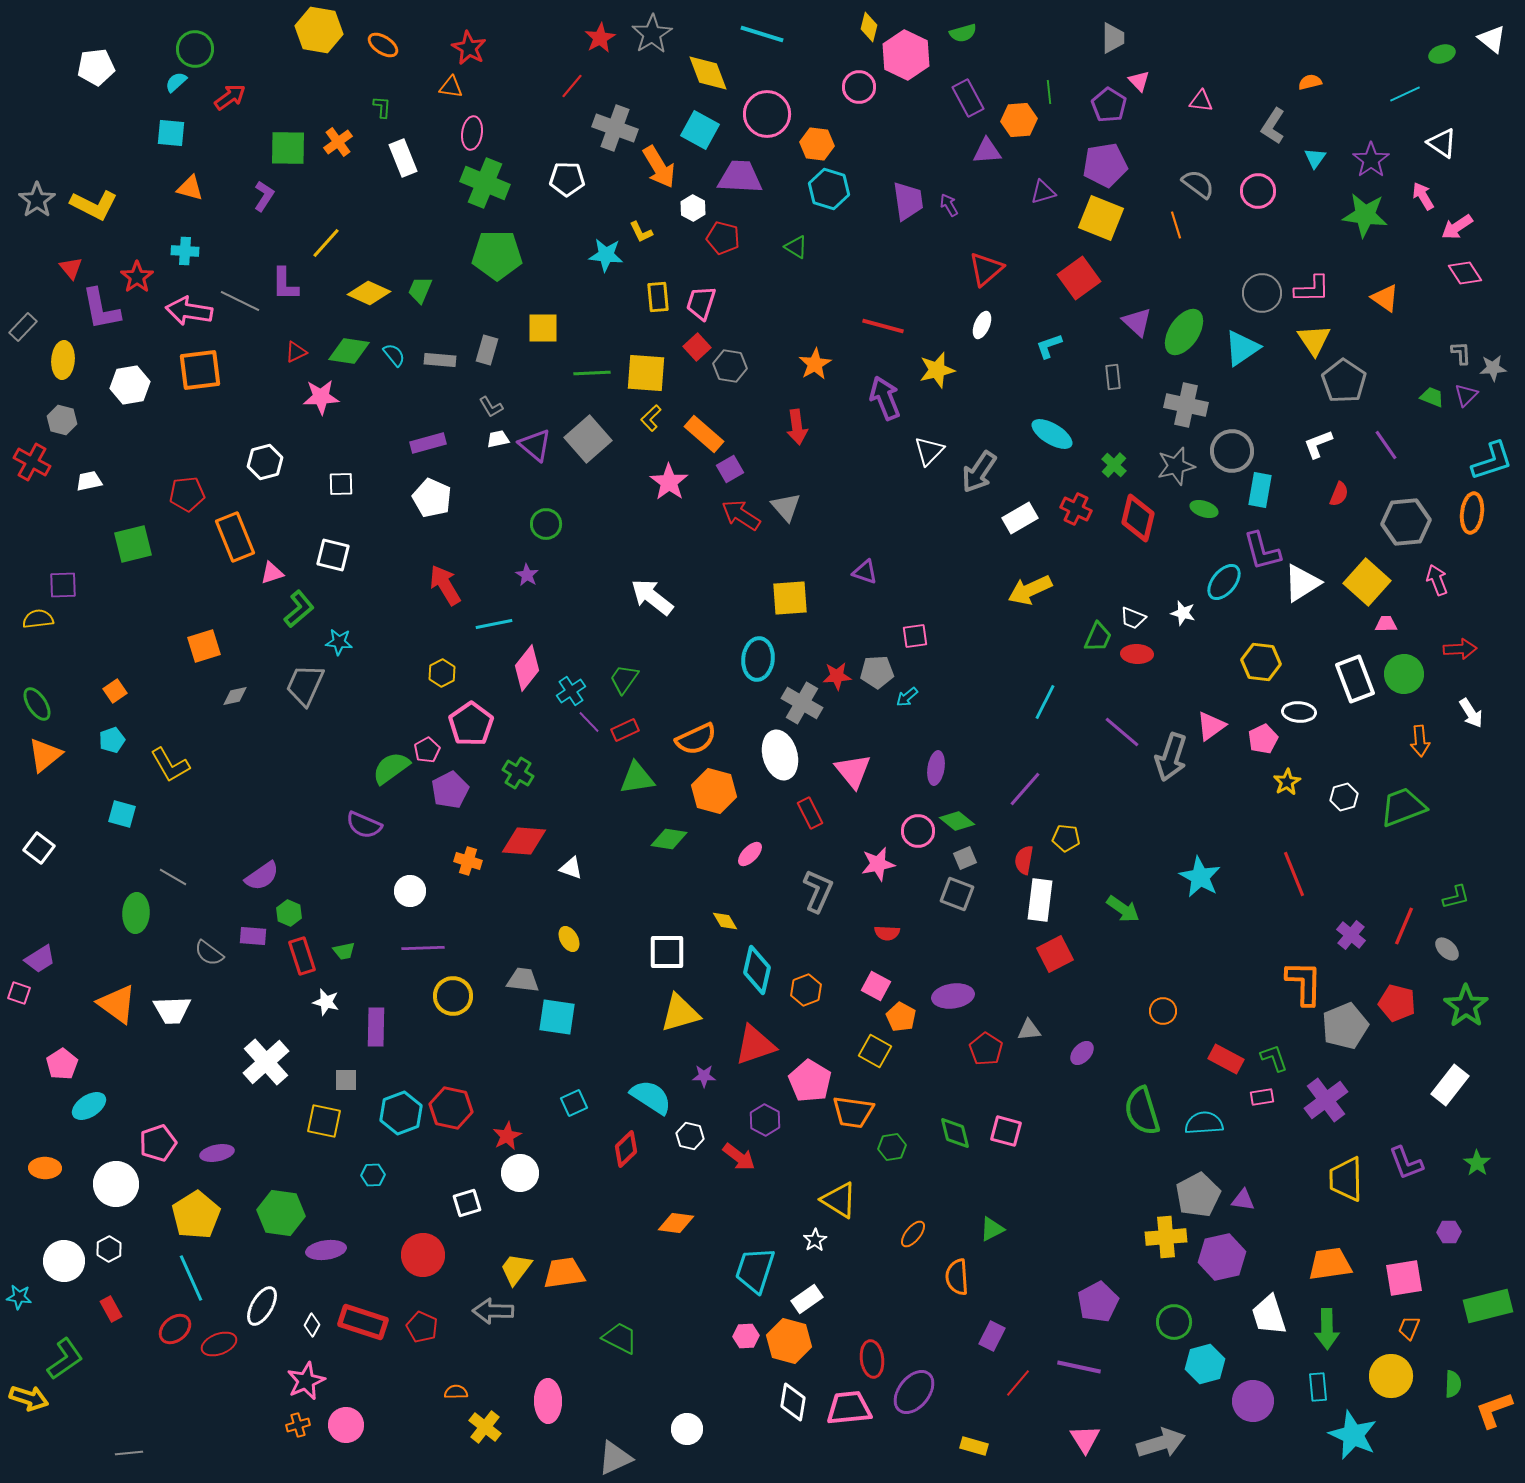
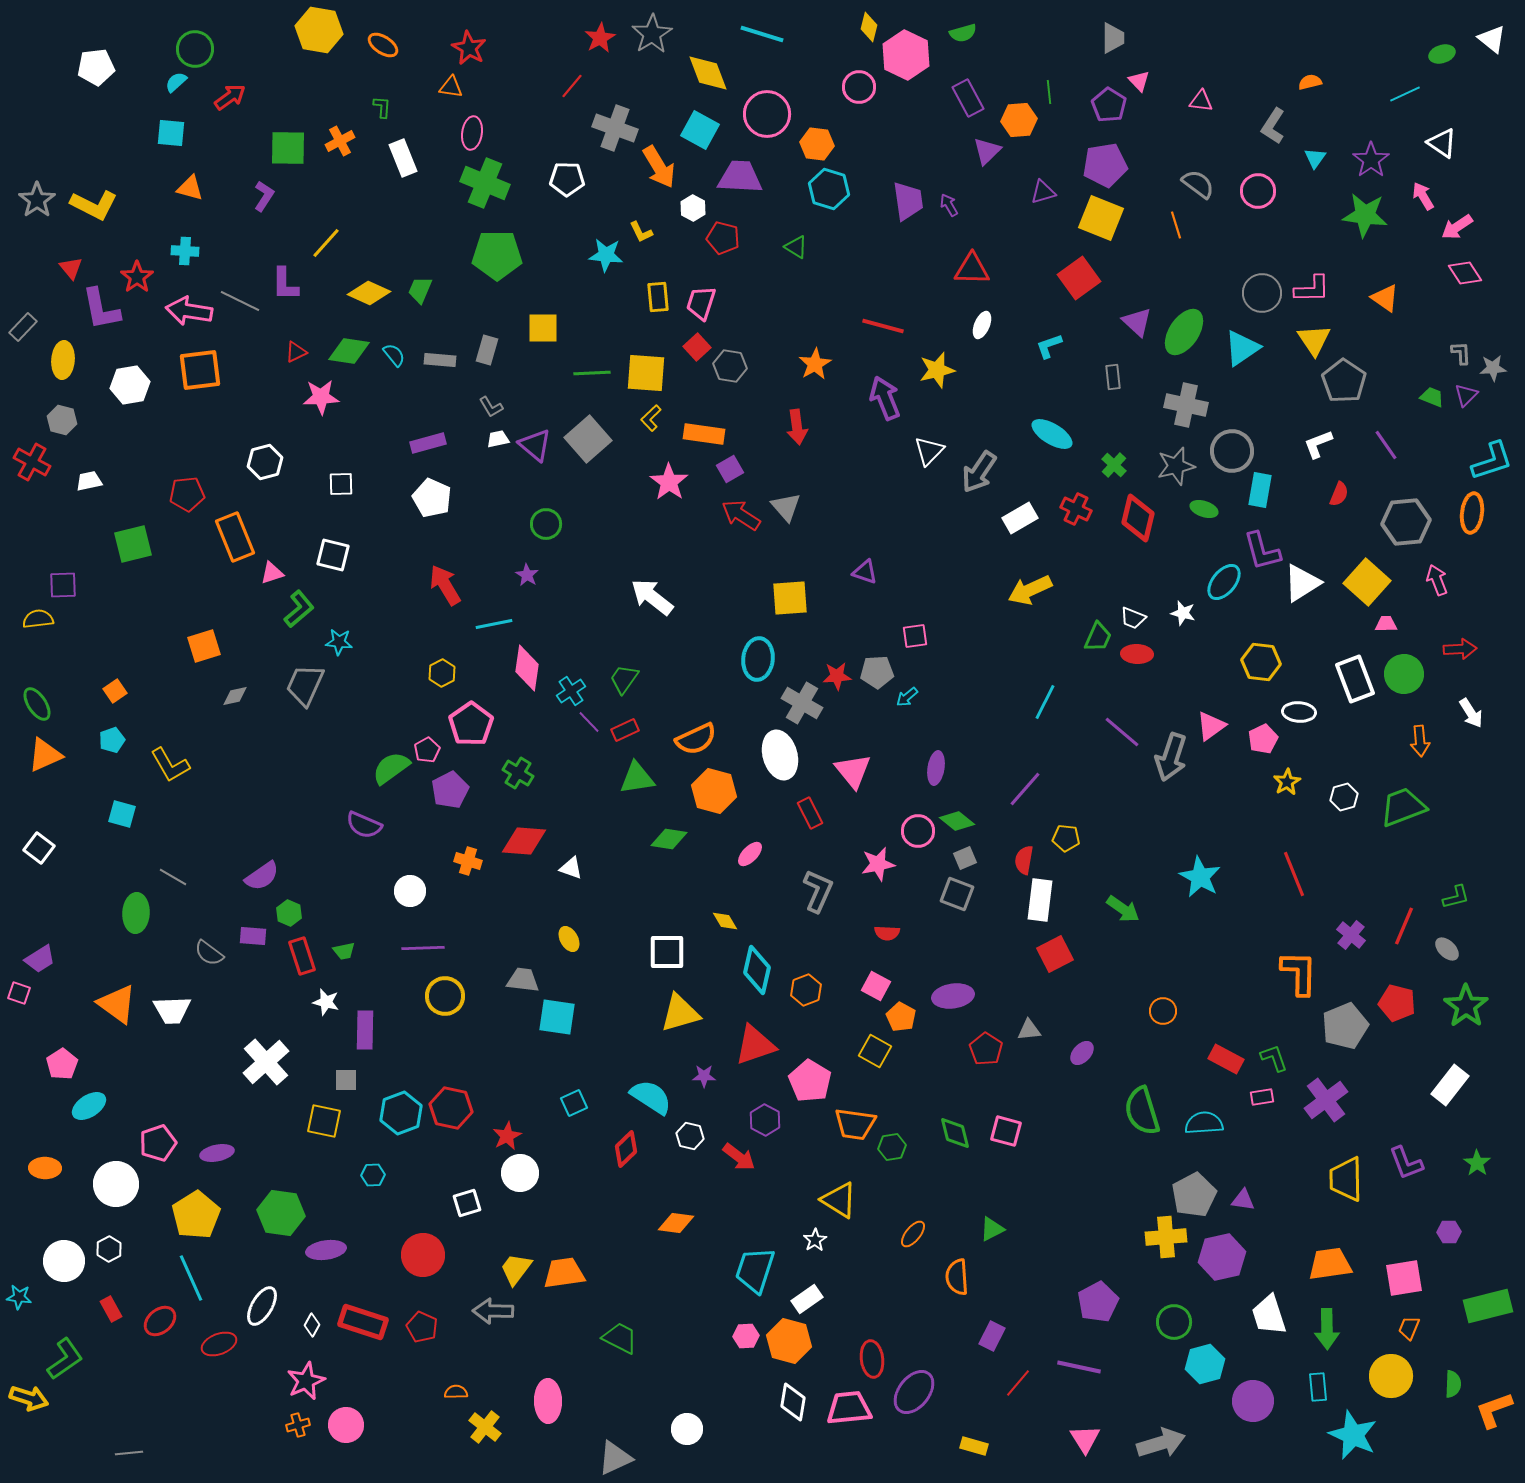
orange cross at (338, 142): moved 2 px right, 1 px up; rotated 8 degrees clockwise
purple triangle at (987, 151): rotated 40 degrees counterclockwise
red triangle at (986, 269): moved 14 px left; rotated 42 degrees clockwise
orange rectangle at (704, 434): rotated 33 degrees counterclockwise
pink diamond at (527, 668): rotated 30 degrees counterclockwise
orange triangle at (45, 755): rotated 15 degrees clockwise
orange L-shape at (1304, 983): moved 5 px left, 10 px up
yellow circle at (453, 996): moved 8 px left
purple rectangle at (376, 1027): moved 11 px left, 3 px down
orange trapezoid at (853, 1112): moved 2 px right, 12 px down
gray pentagon at (1198, 1195): moved 4 px left
red ellipse at (175, 1329): moved 15 px left, 8 px up
